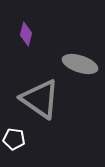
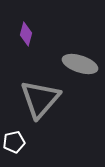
gray triangle: rotated 36 degrees clockwise
white pentagon: moved 3 px down; rotated 20 degrees counterclockwise
